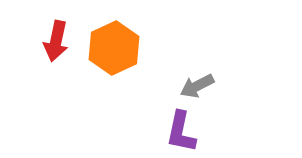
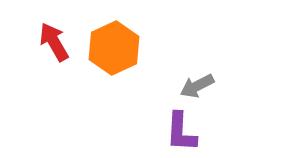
red arrow: moved 2 px left, 1 px down; rotated 138 degrees clockwise
purple L-shape: rotated 9 degrees counterclockwise
